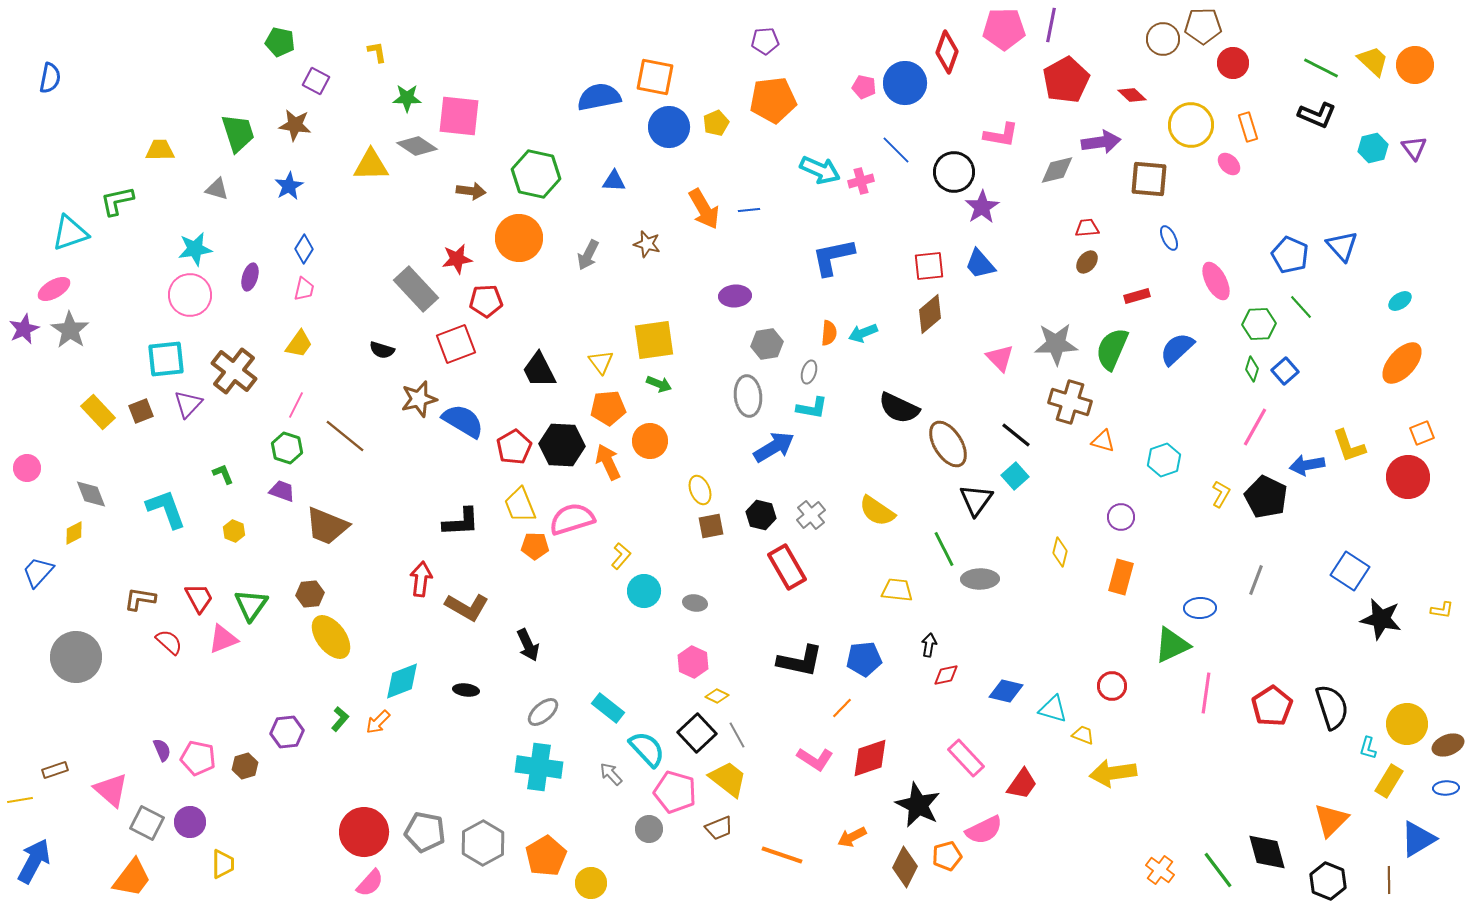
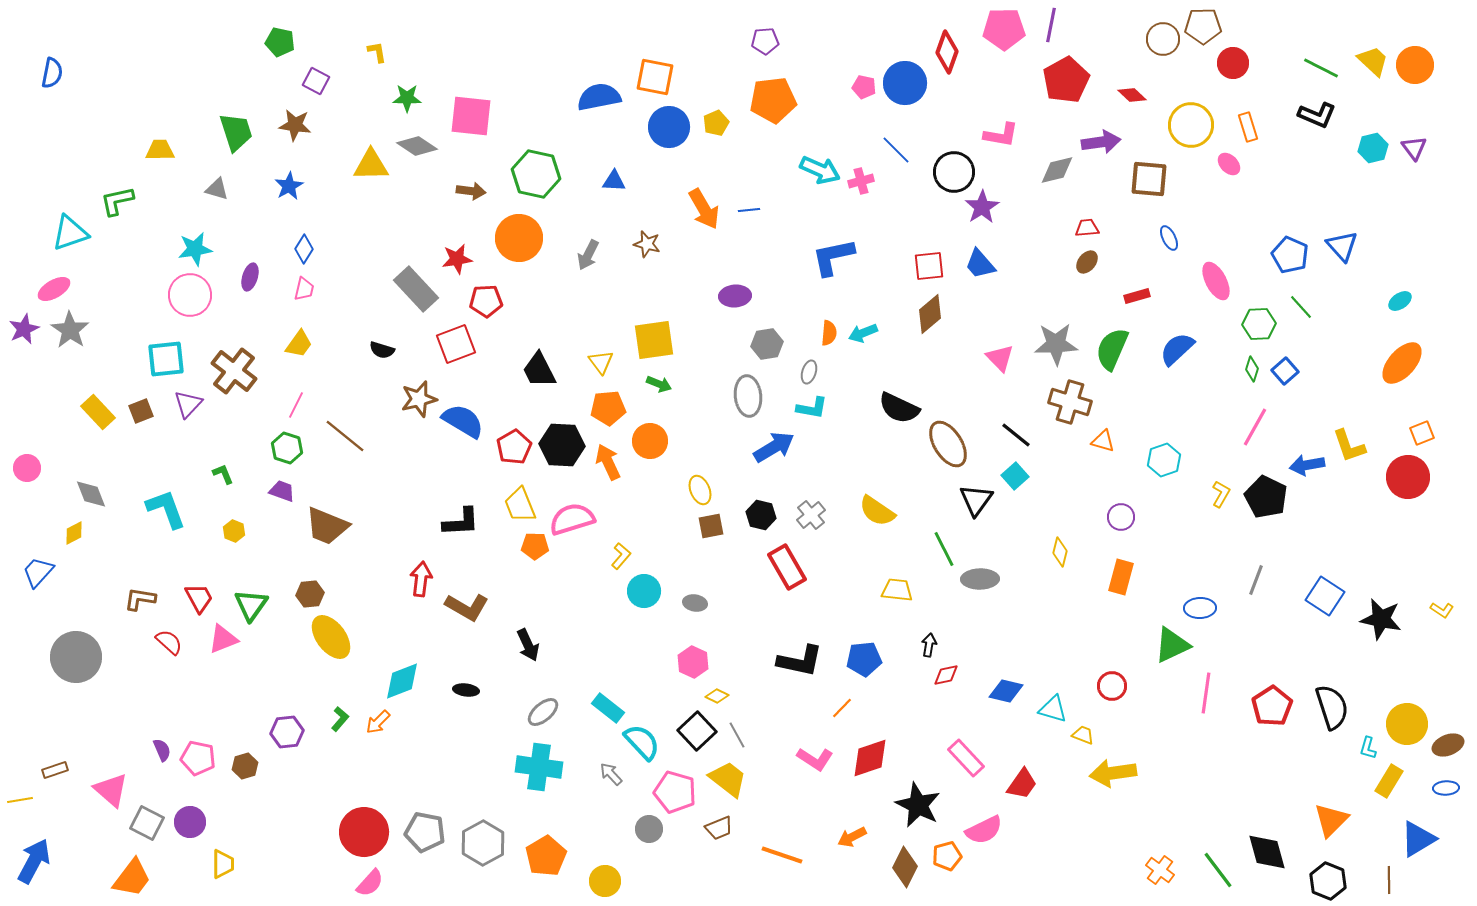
blue semicircle at (50, 78): moved 2 px right, 5 px up
pink square at (459, 116): moved 12 px right
green trapezoid at (238, 133): moved 2 px left, 1 px up
blue square at (1350, 571): moved 25 px left, 25 px down
yellow L-shape at (1442, 610): rotated 25 degrees clockwise
black square at (697, 733): moved 2 px up
cyan semicircle at (647, 749): moved 5 px left, 7 px up
yellow circle at (591, 883): moved 14 px right, 2 px up
